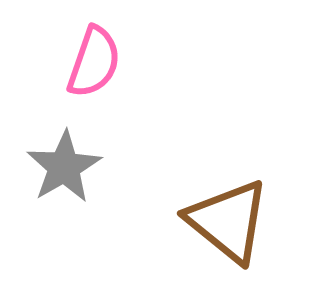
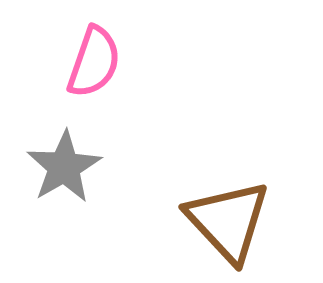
brown triangle: rotated 8 degrees clockwise
